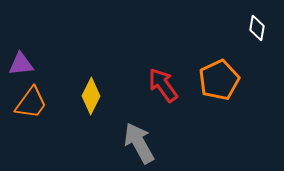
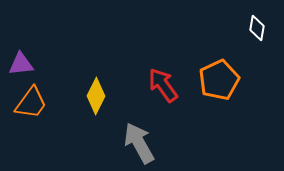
yellow diamond: moved 5 px right
